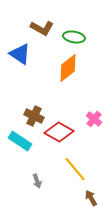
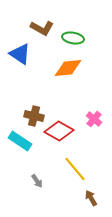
green ellipse: moved 1 px left, 1 px down
orange diamond: rotated 32 degrees clockwise
brown cross: rotated 12 degrees counterclockwise
red diamond: moved 1 px up
gray arrow: rotated 16 degrees counterclockwise
